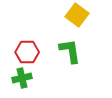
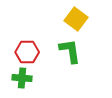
yellow square: moved 1 px left, 4 px down
green cross: rotated 18 degrees clockwise
